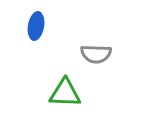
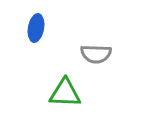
blue ellipse: moved 2 px down
